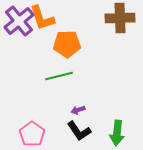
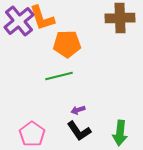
green arrow: moved 3 px right
